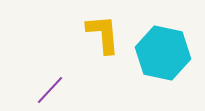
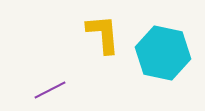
purple line: rotated 20 degrees clockwise
